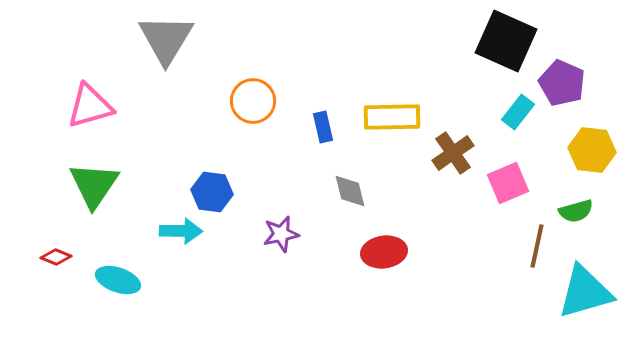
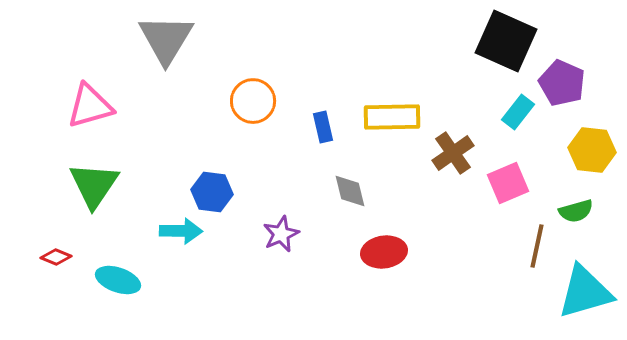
purple star: rotated 12 degrees counterclockwise
